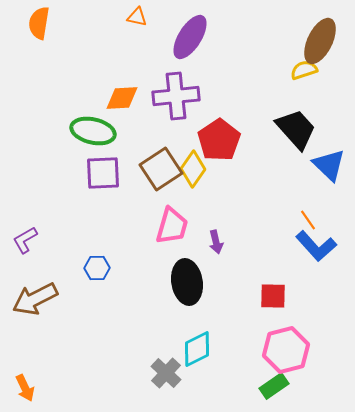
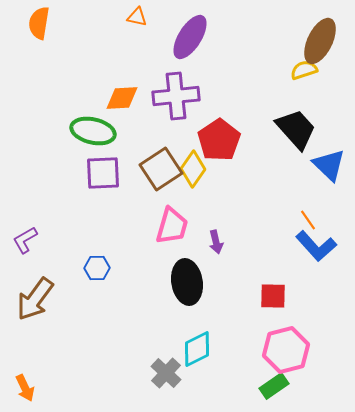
brown arrow: rotated 27 degrees counterclockwise
